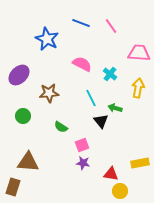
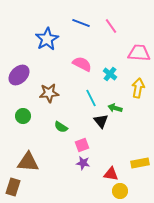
blue star: rotated 15 degrees clockwise
